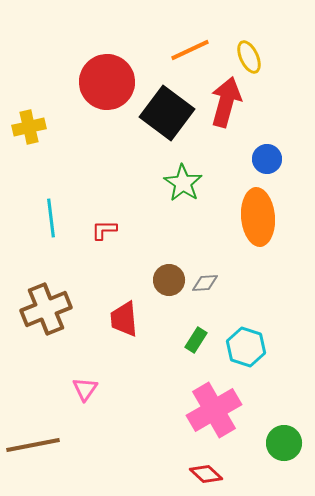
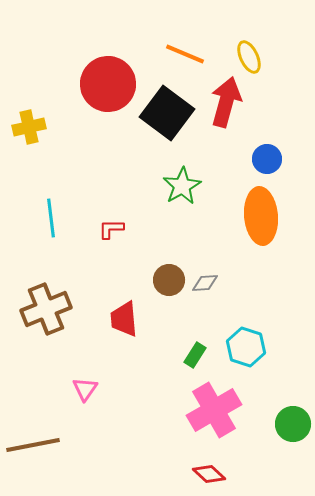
orange line: moved 5 px left, 4 px down; rotated 48 degrees clockwise
red circle: moved 1 px right, 2 px down
green star: moved 1 px left, 3 px down; rotated 9 degrees clockwise
orange ellipse: moved 3 px right, 1 px up
red L-shape: moved 7 px right, 1 px up
green rectangle: moved 1 px left, 15 px down
green circle: moved 9 px right, 19 px up
red diamond: moved 3 px right
